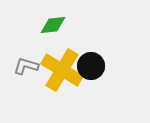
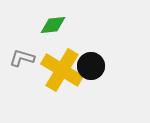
gray L-shape: moved 4 px left, 8 px up
